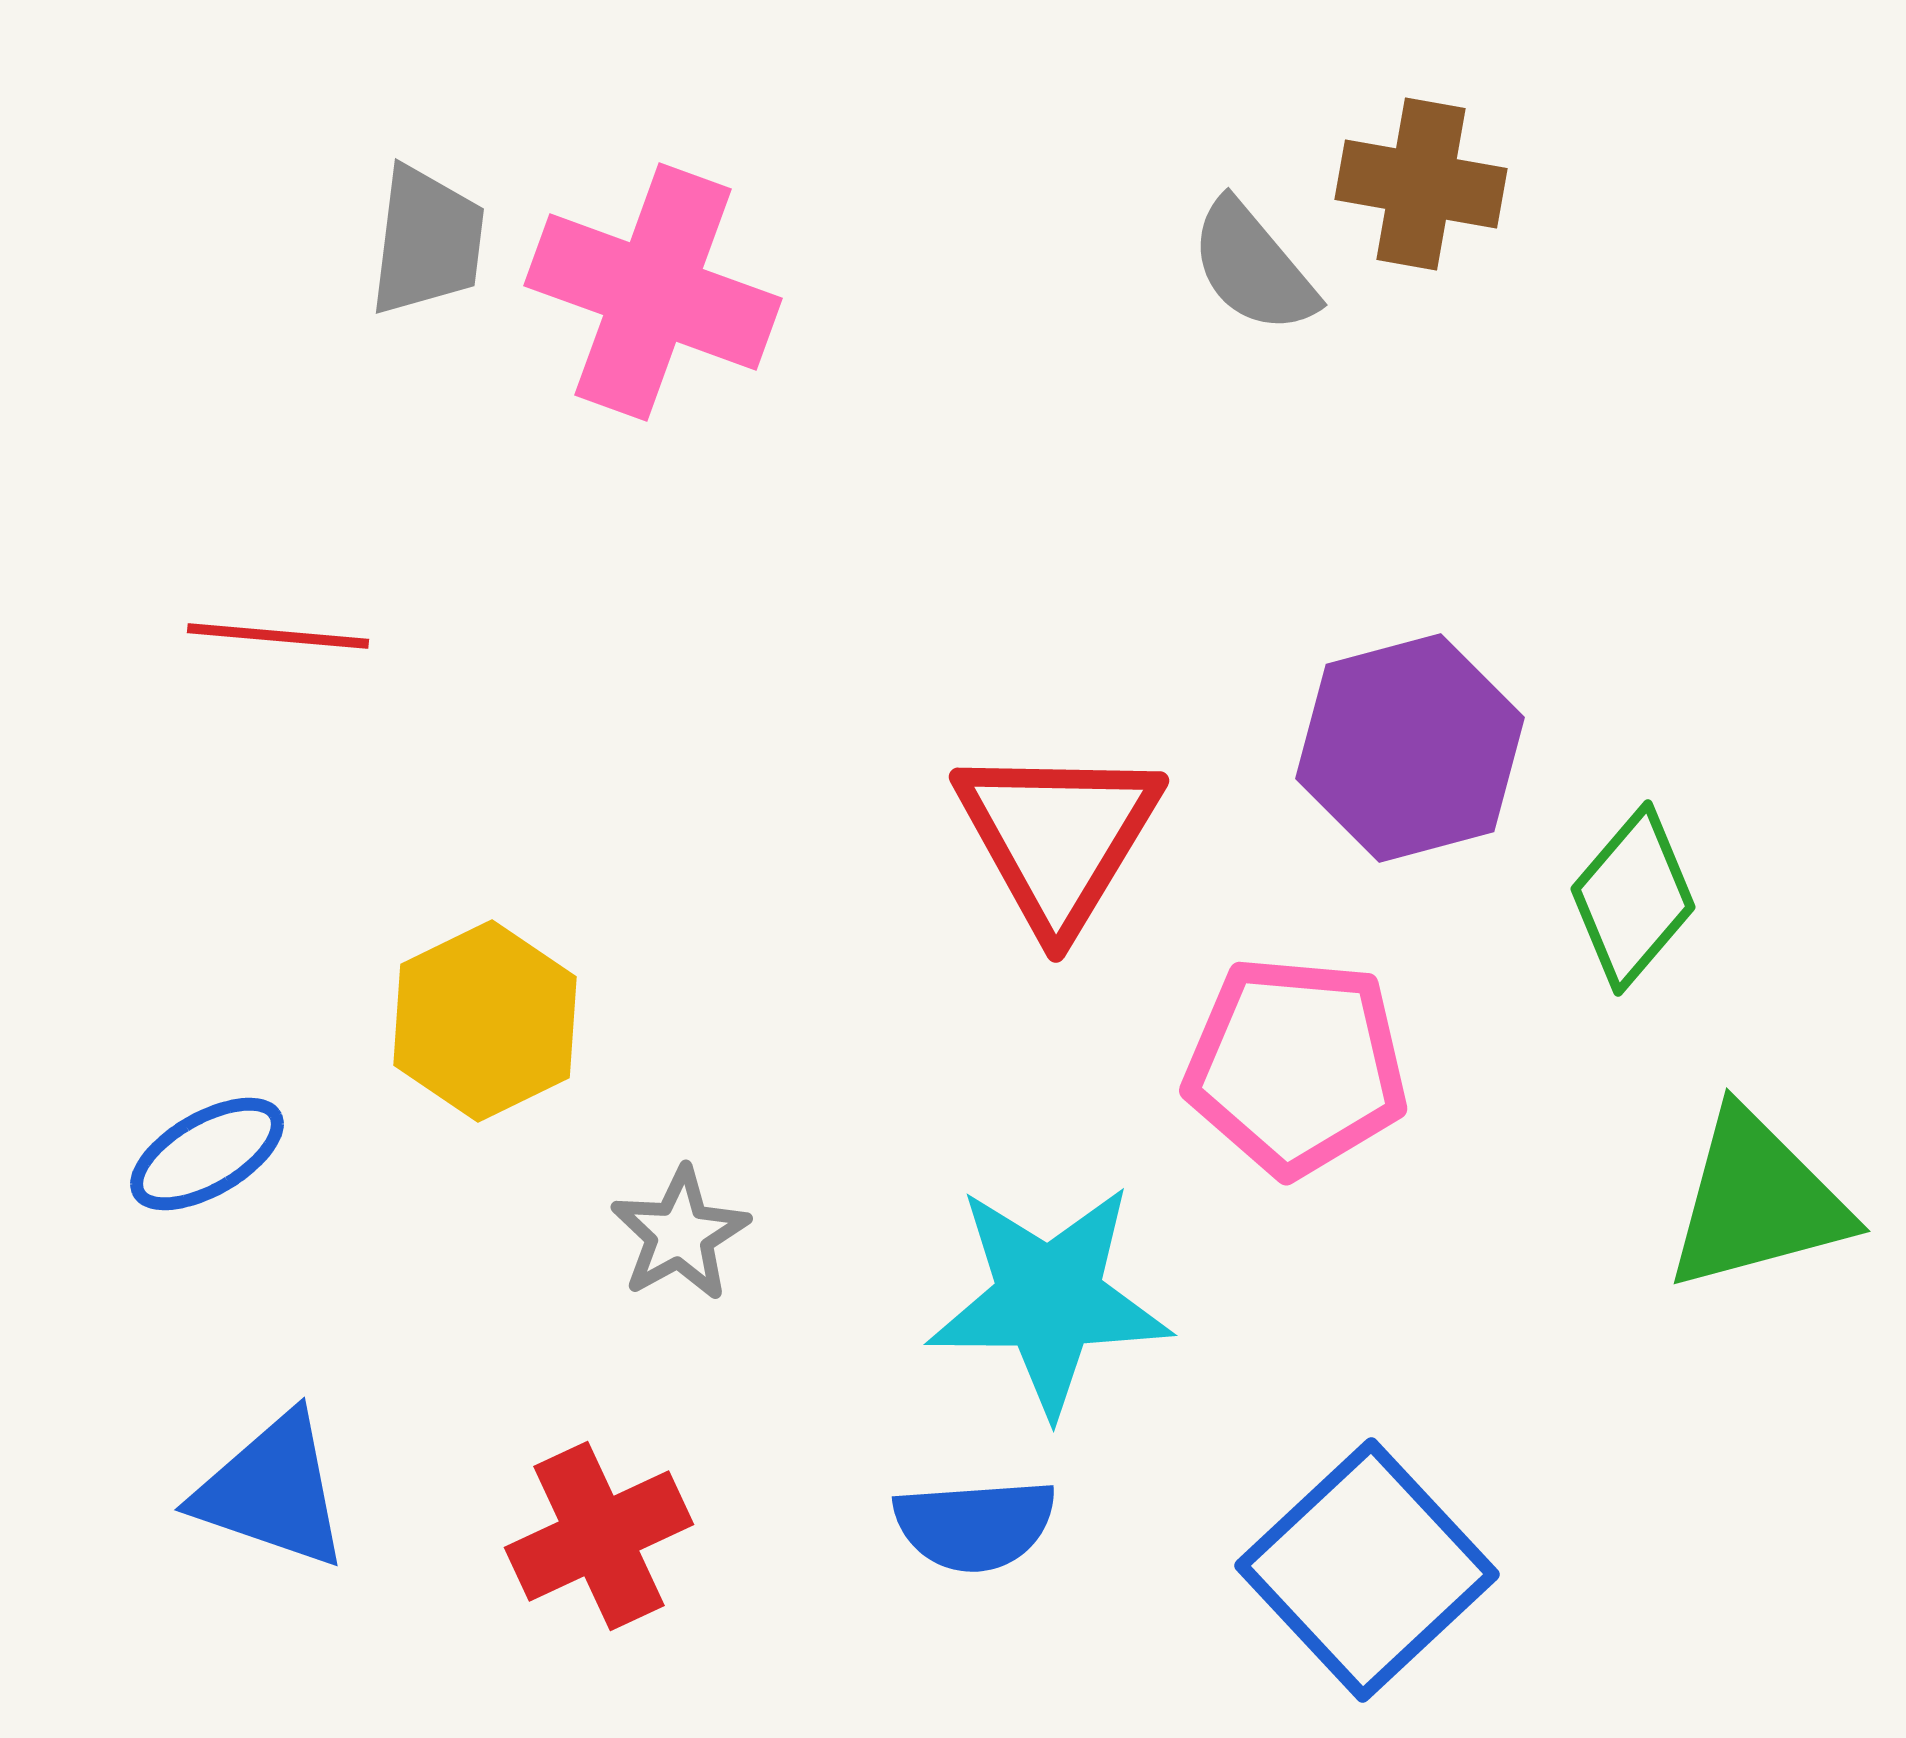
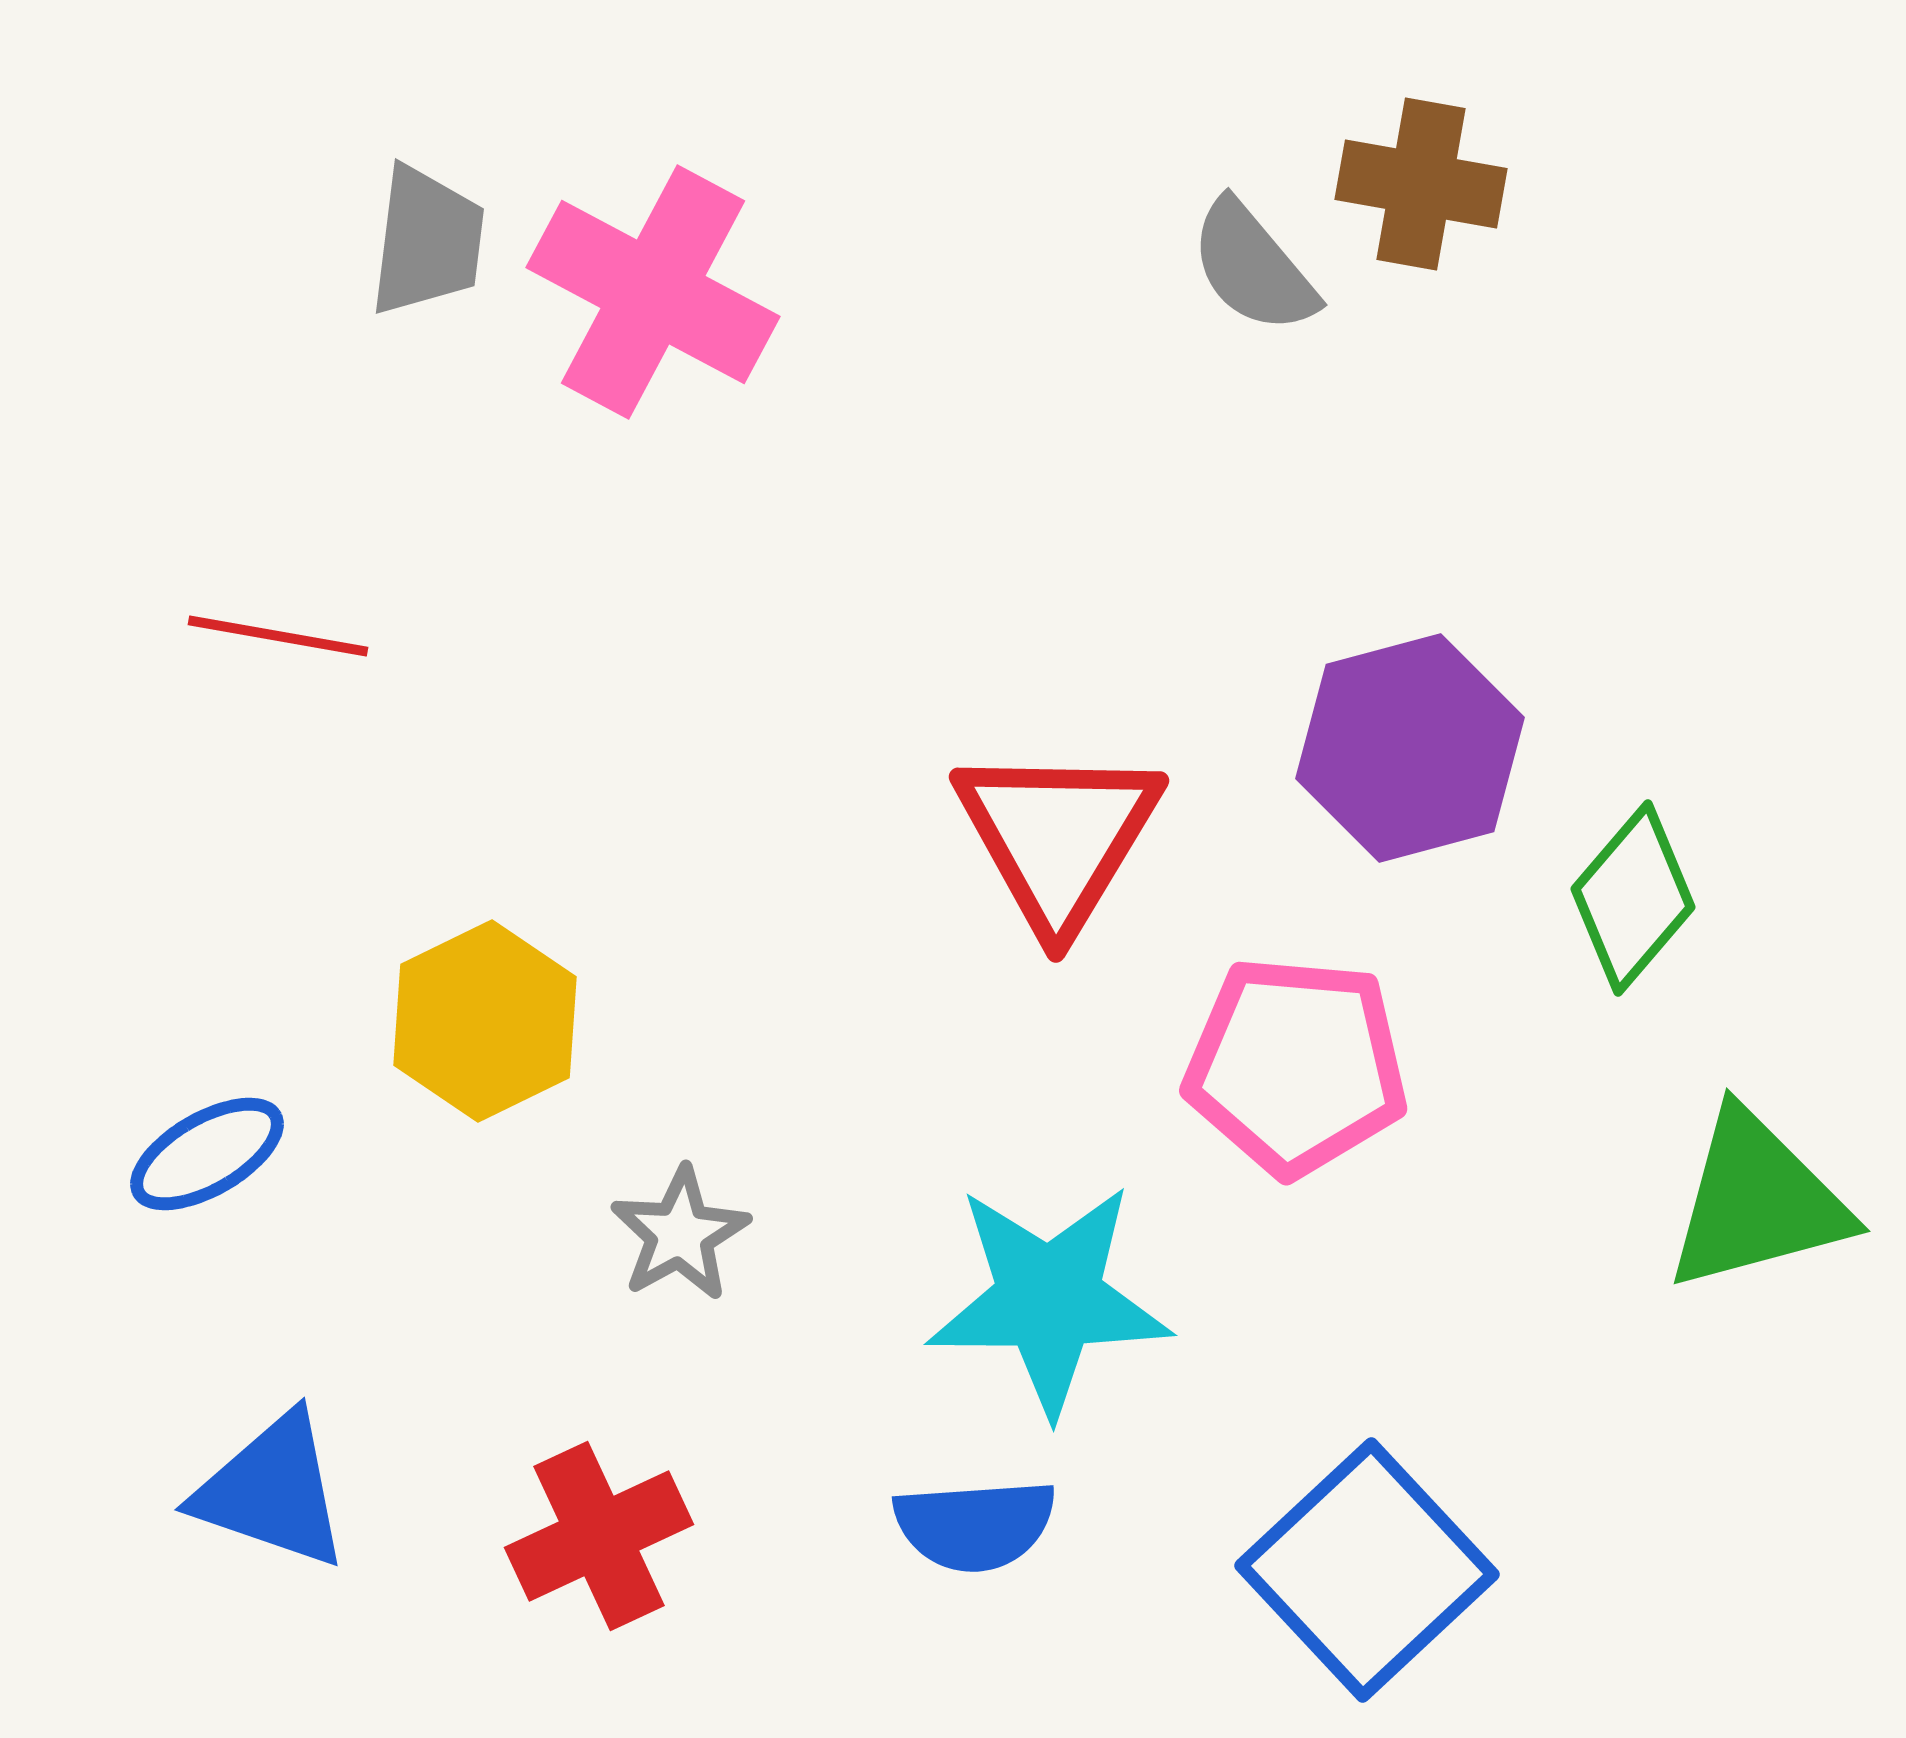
pink cross: rotated 8 degrees clockwise
red line: rotated 5 degrees clockwise
